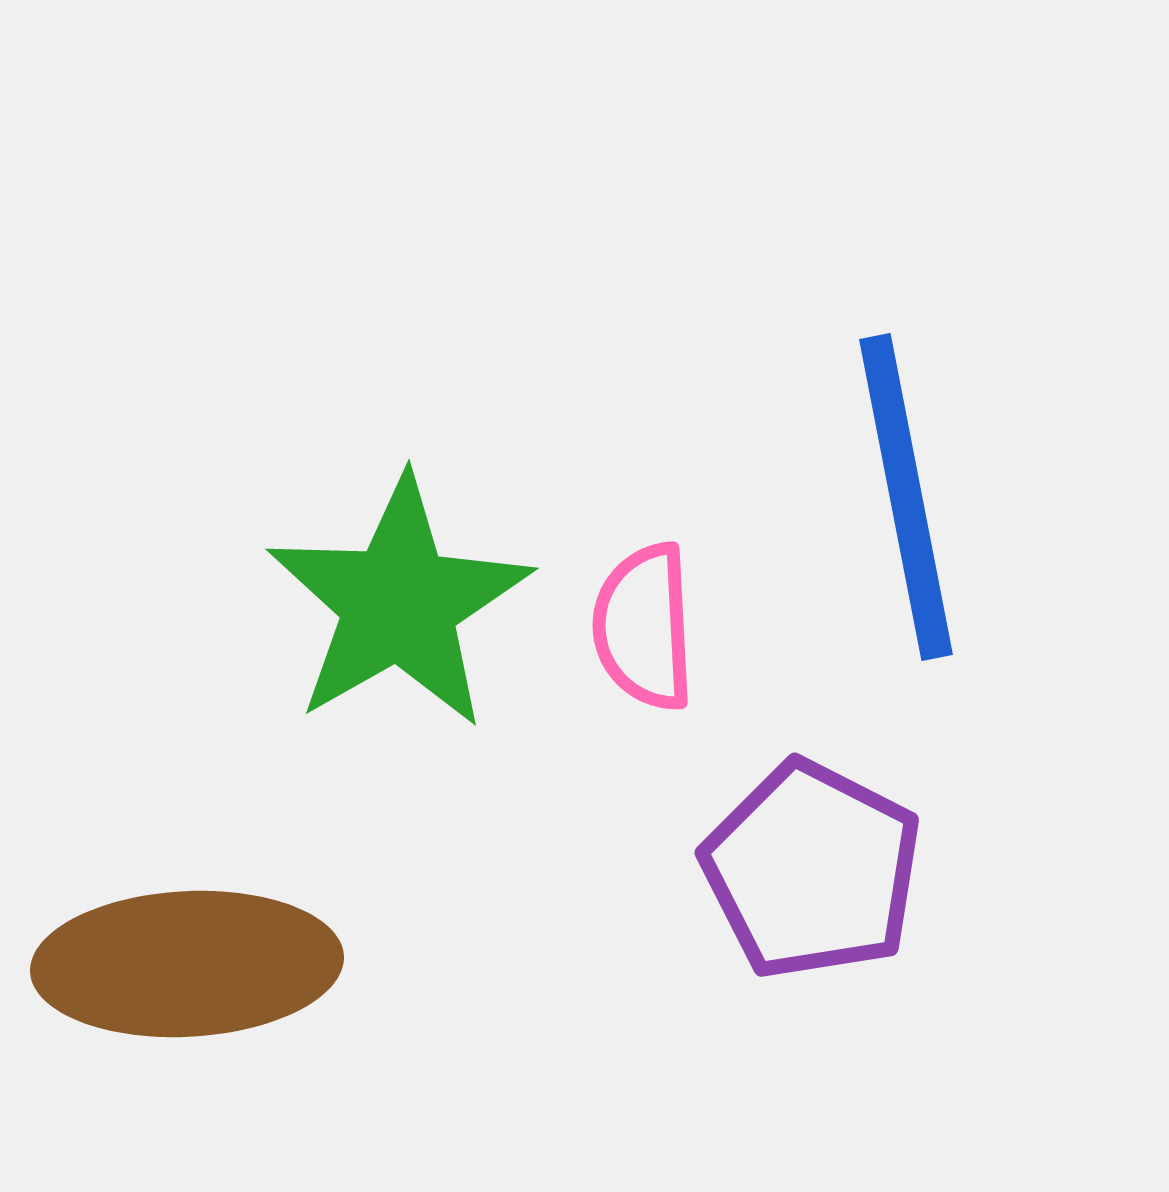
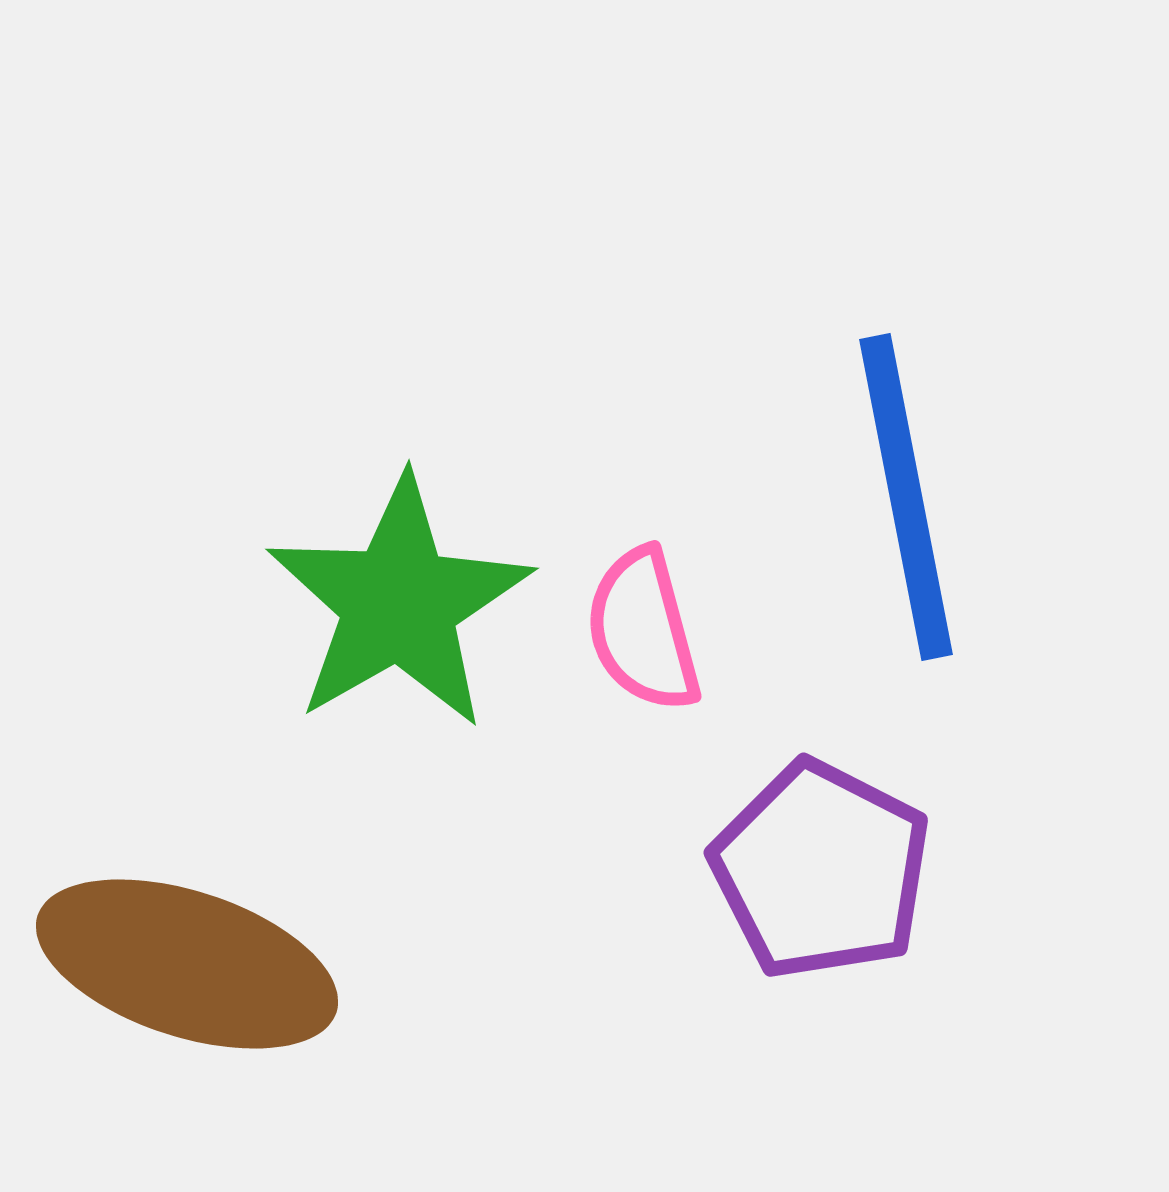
pink semicircle: moved 1 px left, 3 px down; rotated 12 degrees counterclockwise
purple pentagon: moved 9 px right
brown ellipse: rotated 21 degrees clockwise
